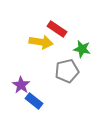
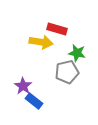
red rectangle: rotated 18 degrees counterclockwise
green star: moved 5 px left, 4 px down
gray pentagon: moved 1 px down
purple star: moved 2 px right, 1 px down
